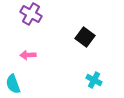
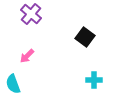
purple cross: rotated 10 degrees clockwise
pink arrow: moved 1 px left, 1 px down; rotated 42 degrees counterclockwise
cyan cross: rotated 28 degrees counterclockwise
